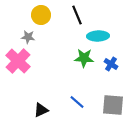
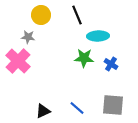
blue line: moved 6 px down
black triangle: moved 2 px right, 1 px down
